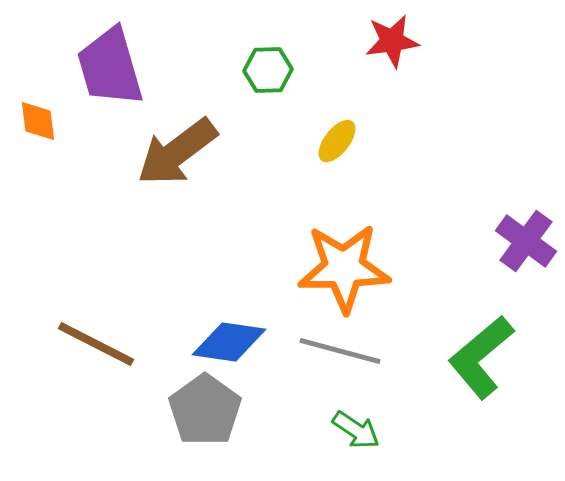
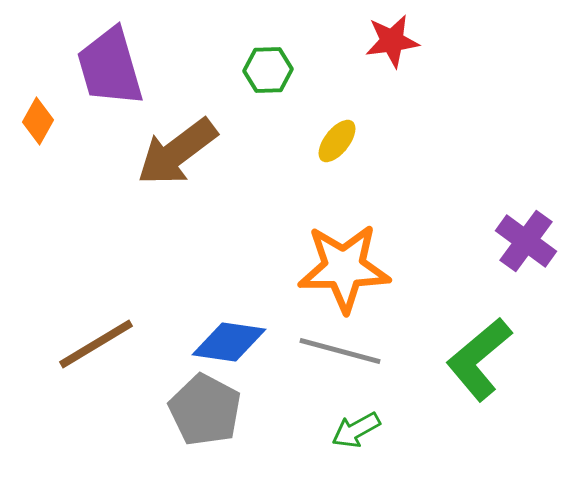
orange diamond: rotated 36 degrees clockwise
brown line: rotated 58 degrees counterclockwise
green L-shape: moved 2 px left, 2 px down
gray pentagon: rotated 8 degrees counterclockwise
green arrow: rotated 117 degrees clockwise
